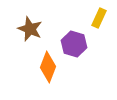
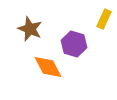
yellow rectangle: moved 5 px right, 1 px down
orange diamond: rotated 48 degrees counterclockwise
